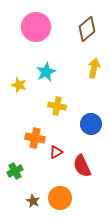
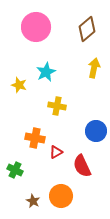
blue circle: moved 5 px right, 7 px down
green cross: moved 1 px up; rotated 35 degrees counterclockwise
orange circle: moved 1 px right, 2 px up
